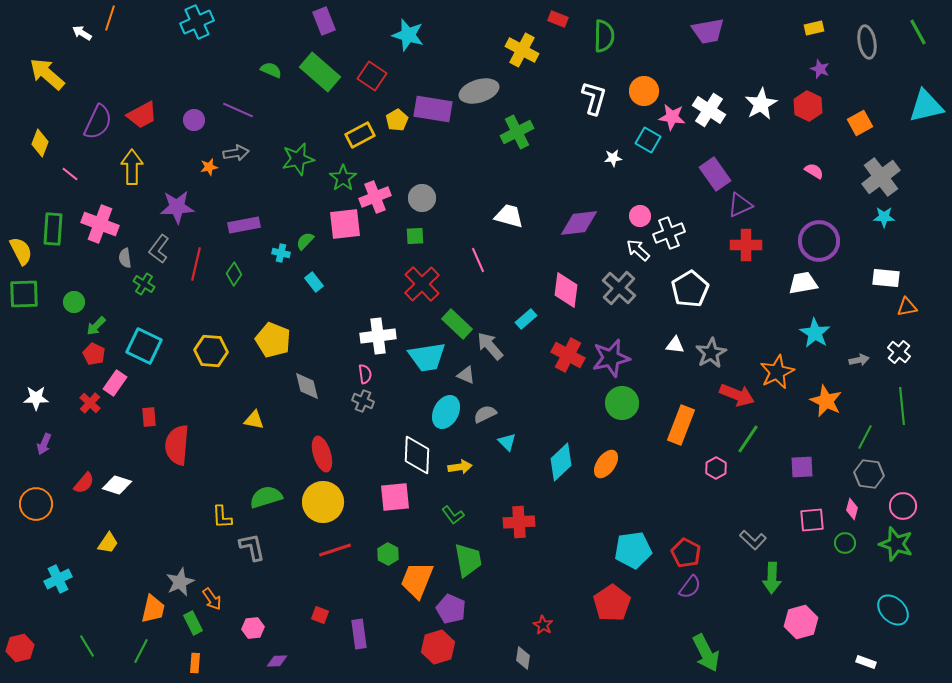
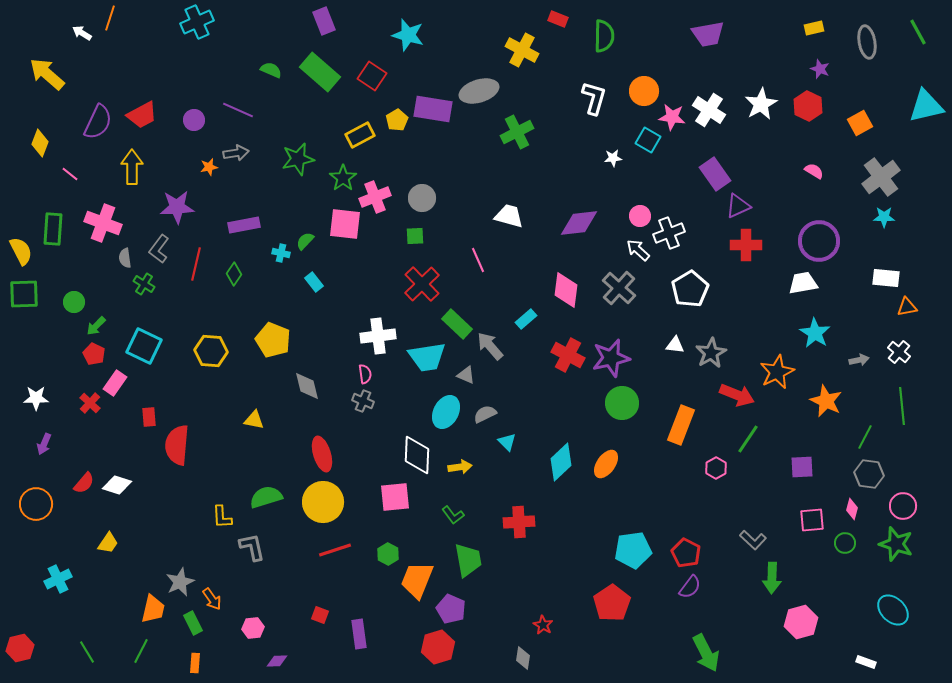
purple trapezoid at (708, 31): moved 3 px down
purple triangle at (740, 205): moved 2 px left, 1 px down
pink cross at (100, 224): moved 3 px right, 1 px up
pink square at (345, 224): rotated 12 degrees clockwise
green line at (87, 646): moved 6 px down
